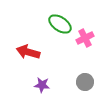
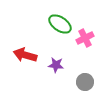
red arrow: moved 3 px left, 3 px down
purple star: moved 14 px right, 20 px up
